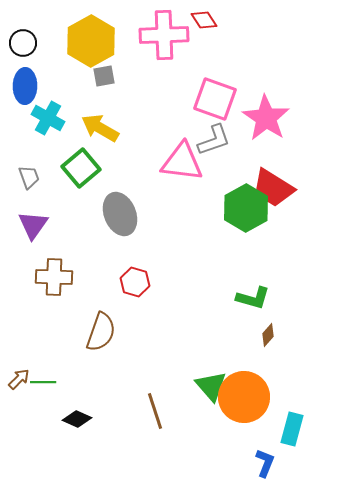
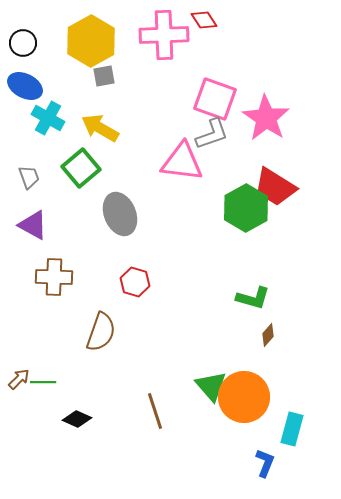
blue ellipse: rotated 64 degrees counterclockwise
gray L-shape: moved 2 px left, 6 px up
red trapezoid: moved 2 px right, 1 px up
purple triangle: rotated 36 degrees counterclockwise
